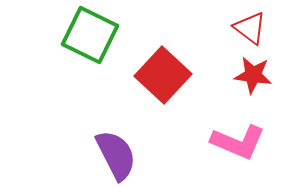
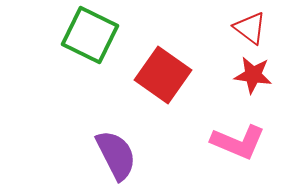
red square: rotated 8 degrees counterclockwise
